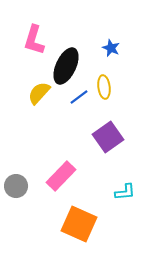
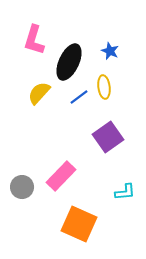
blue star: moved 1 px left, 3 px down
black ellipse: moved 3 px right, 4 px up
gray circle: moved 6 px right, 1 px down
